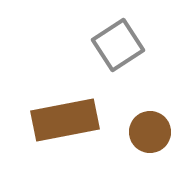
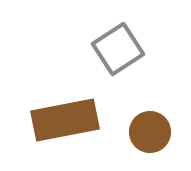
gray square: moved 4 px down
